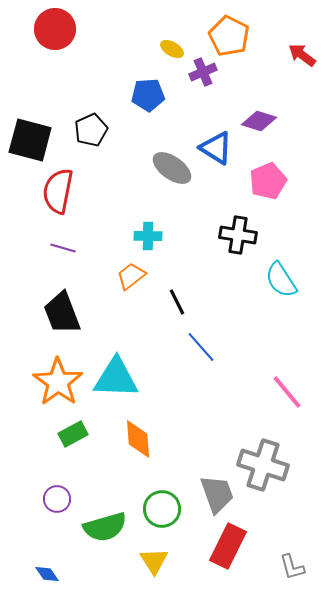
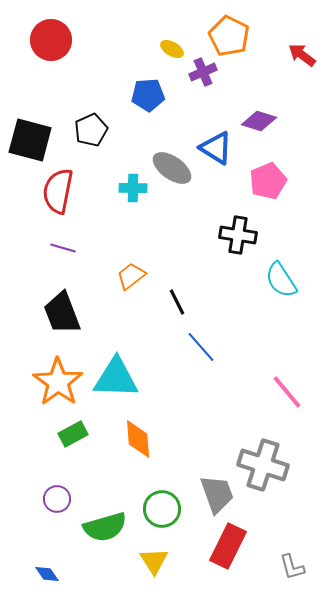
red circle: moved 4 px left, 11 px down
cyan cross: moved 15 px left, 48 px up
